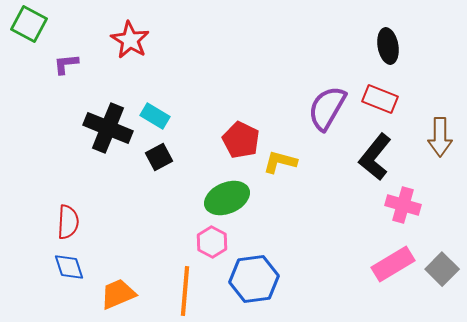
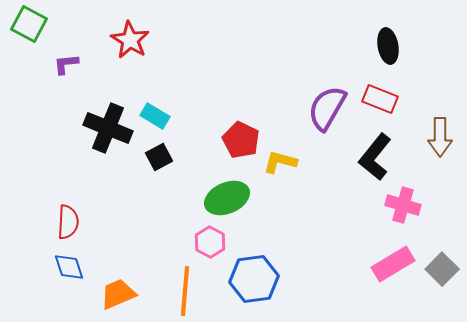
pink hexagon: moved 2 px left
